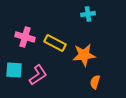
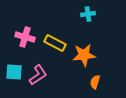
cyan square: moved 2 px down
